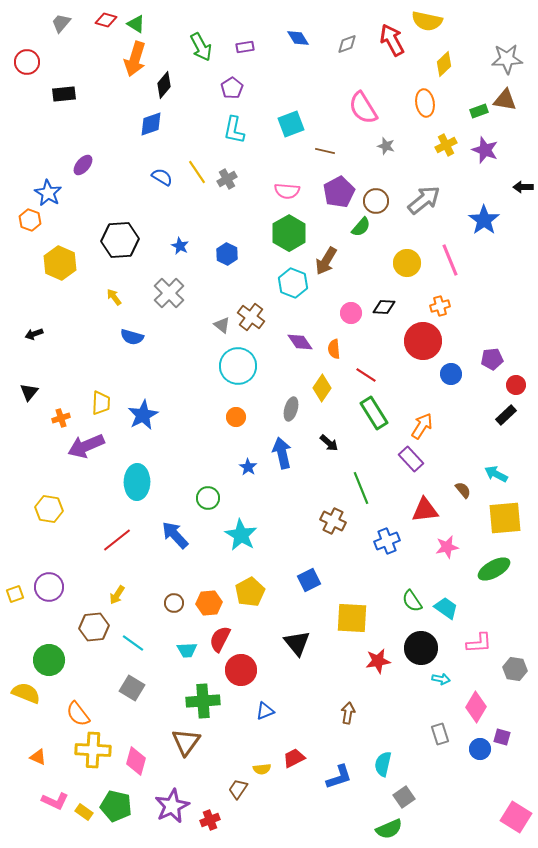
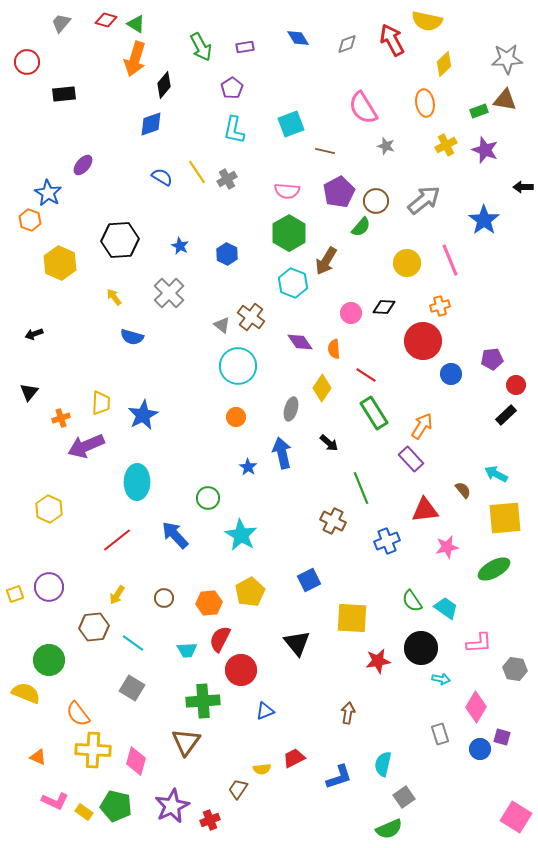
yellow hexagon at (49, 509): rotated 16 degrees clockwise
brown circle at (174, 603): moved 10 px left, 5 px up
